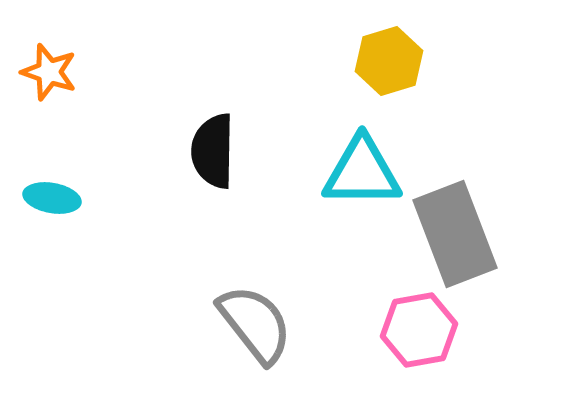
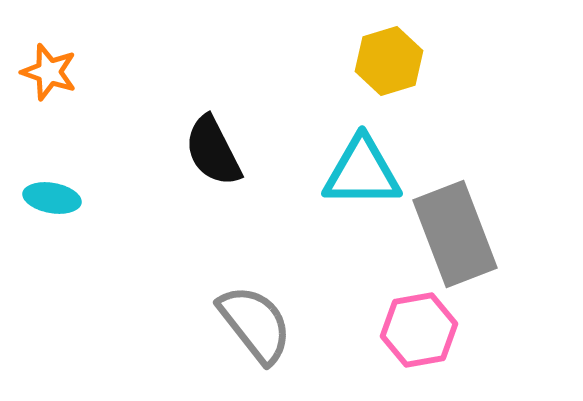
black semicircle: rotated 28 degrees counterclockwise
